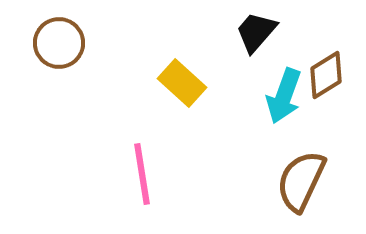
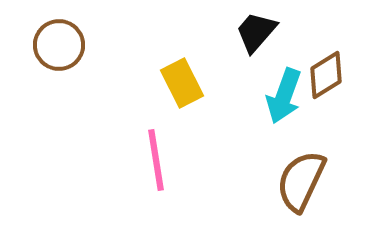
brown circle: moved 2 px down
yellow rectangle: rotated 21 degrees clockwise
pink line: moved 14 px right, 14 px up
